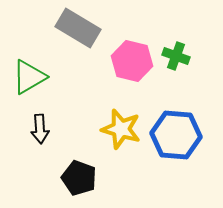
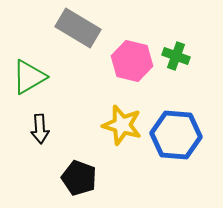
yellow star: moved 1 px right, 4 px up
